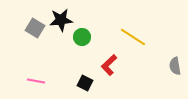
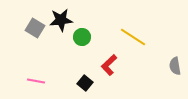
black square: rotated 14 degrees clockwise
